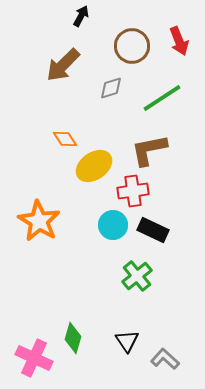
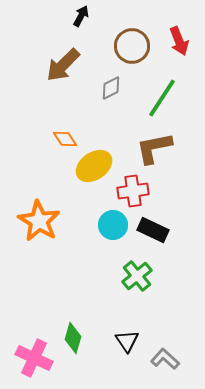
gray diamond: rotated 10 degrees counterclockwise
green line: rotated 24 degrees counterclockwise
brown L-shape: moved 5 px right, 2 px up
